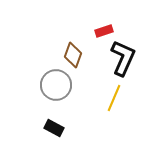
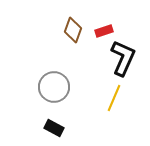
brown diamond: moved 25 px up
gray circle: moved 2 px left, 2 px down
